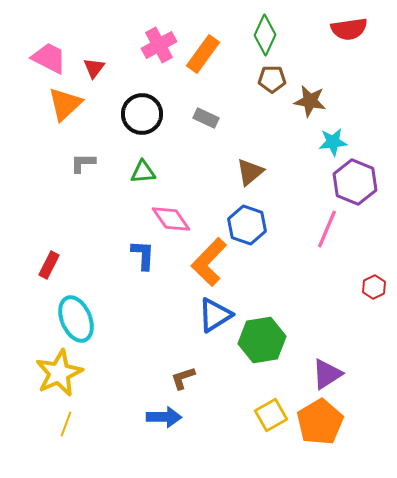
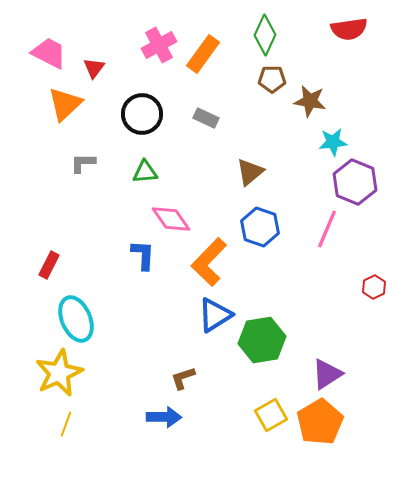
pink trapezoid: moved 5 px up
green triangle: moved 2 px right
blue hexagon: moved 13 px right, 2 px down
